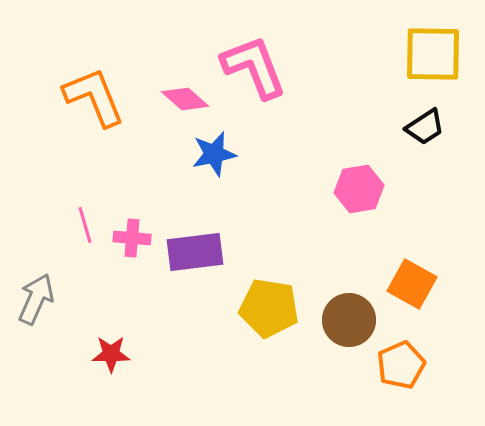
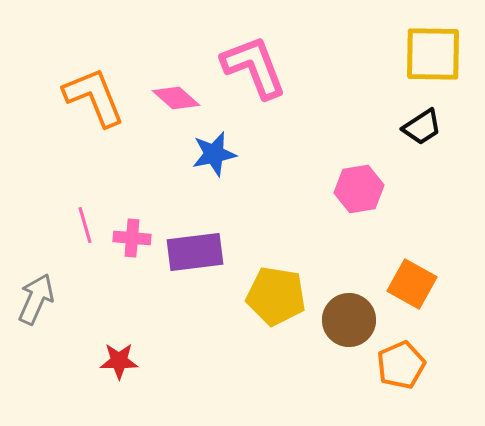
pink diamond: moved 9 px left, 1 px up
black trapezoid: moved 3 px left
yellow pentagon: moved 7 px right, 12 px up
red star: moved 8 px right, 7 px down
